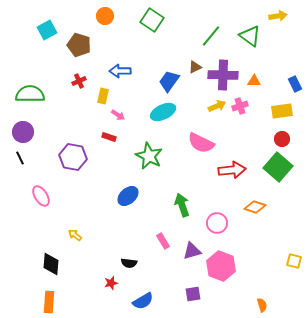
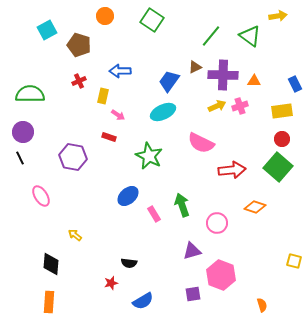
pink rectangle at (163, 241): moved 9 px left, 27 px up
pink hexagon at (221, 266): moved 9 px down
